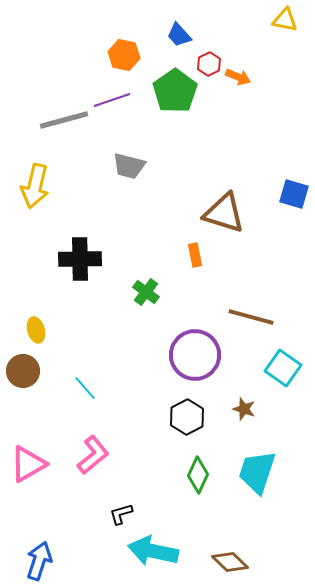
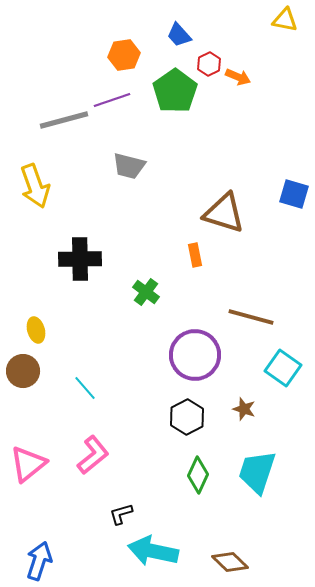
orange hexagon: rotated 20 degrees counterclockwise
yellow arrow: rotated 33 degrees counterclockwise
pink triangle: rotated 9 degrees counterclockwise
